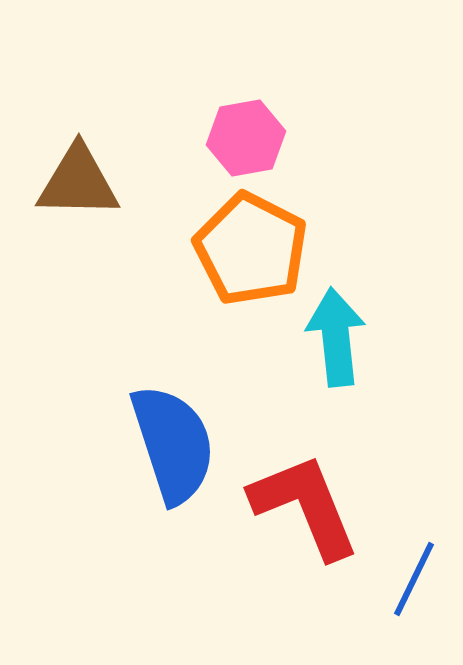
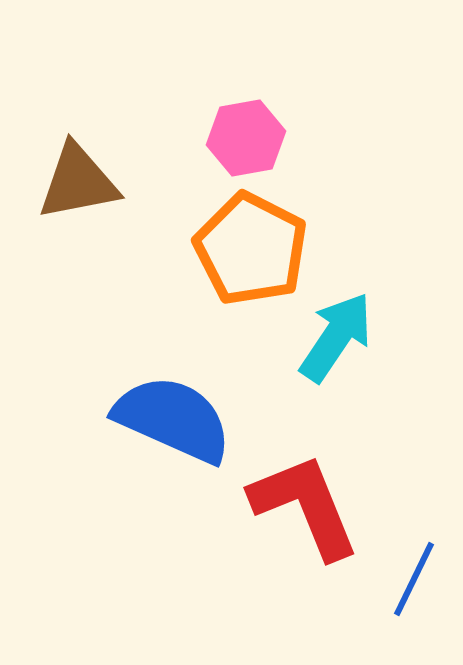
brown triangle: rotated 12 degrees counterclockwise
cyan arrow: rotated 40 degrees clockwise
blue semicircle: moved 25 px up; rotated 48 degrees counterclockwise
